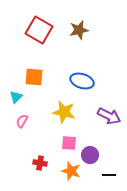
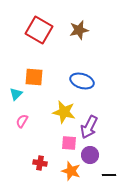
cyan triangle: moved 3 px up
purple arrow: moved 20 px left, 11 px down; rotated 90 degrees clockwise
